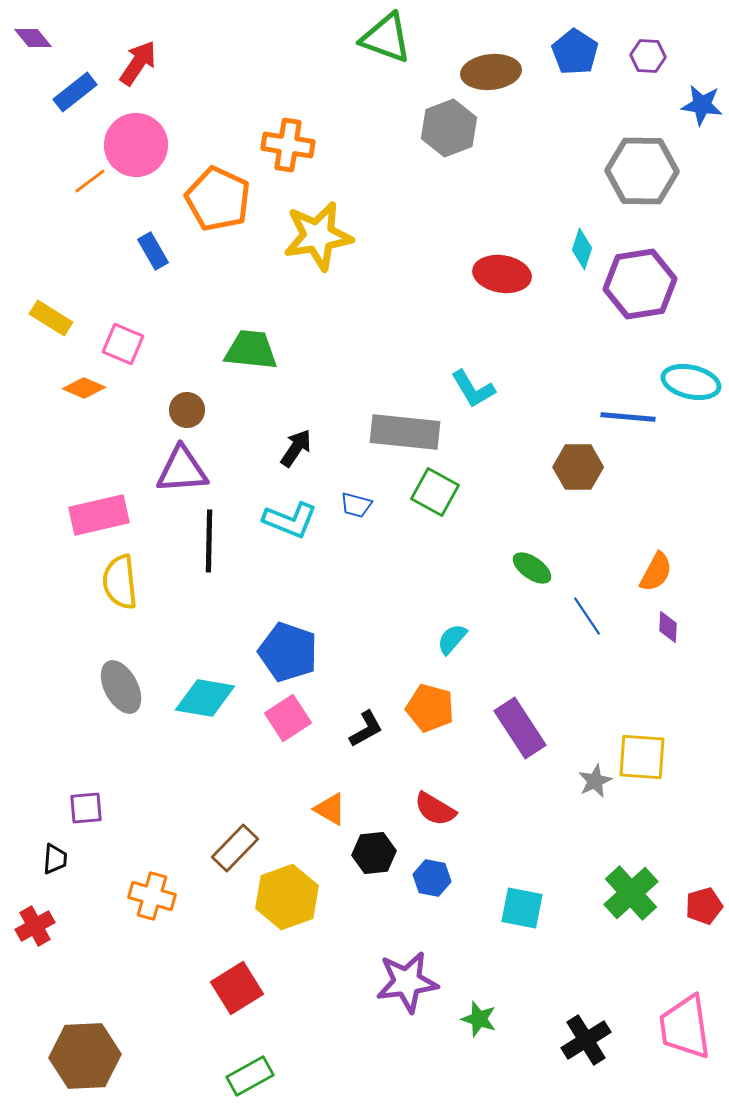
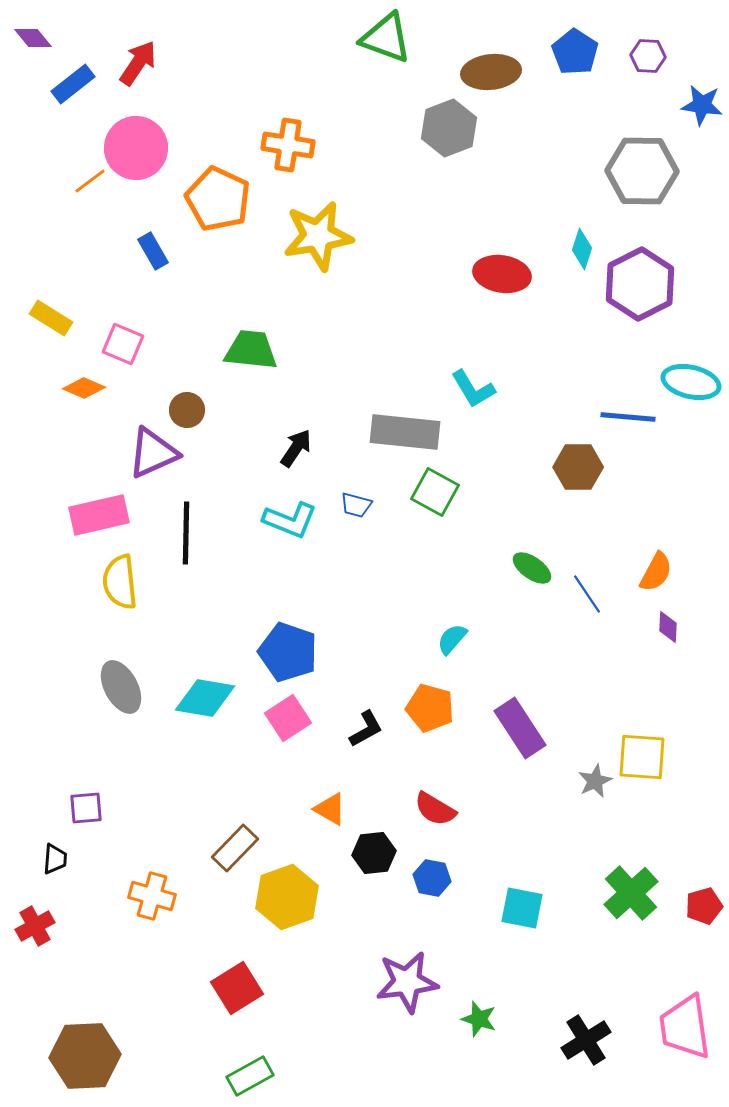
blue rectangle at (75, 92): moved 2 px left, 8 px up
pink circle at (136, 145): moved 3 px down
purple hexagon at (640, 284): rotated 18 degrees counterclockwise
purple triangle at (182, 470): moved 29 px left, 17 px up; rotated 20 degrees counterclockwise
black line at (209, 541): moved 23 px left, 8 px up
blue line at (587, 616): moved 22 px up
